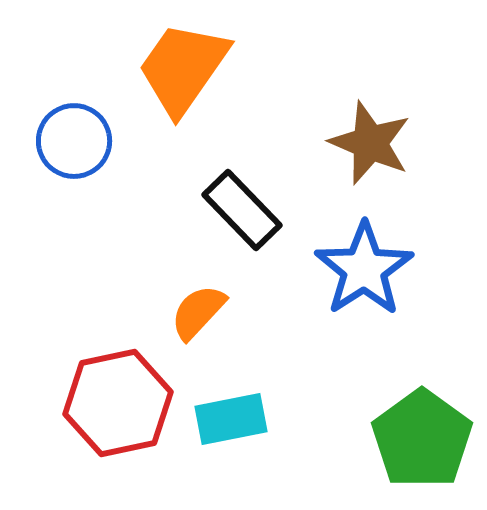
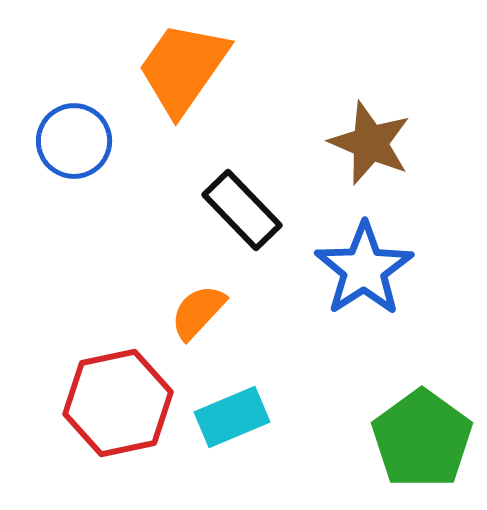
cyan rectangle: moved 1 px right, 2 px up; rotated 12 degrees counterclockwise
